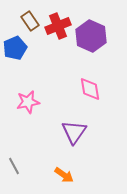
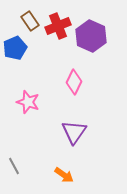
pink diamond: moved 16 px left, 7 px up; rotated 35 degrees clockwise
pink star: rotated 30 degrees clockwise
